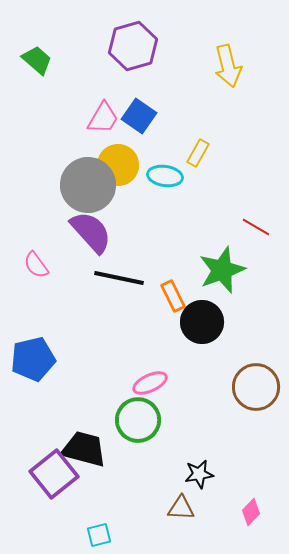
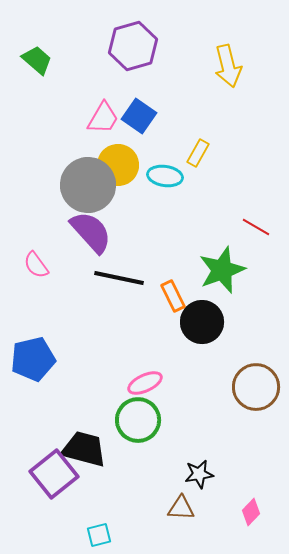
pink ellipse: moved 5 px left
